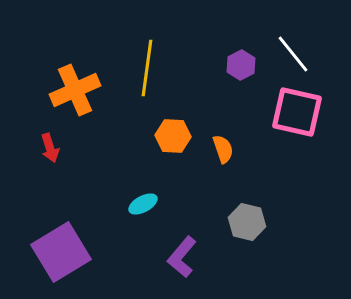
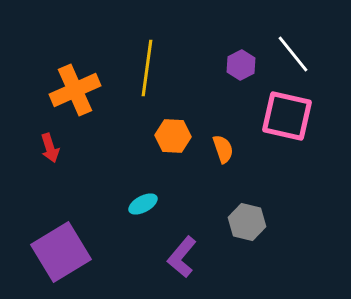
pink square: moved 10 px left, 4 px down
